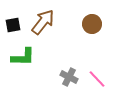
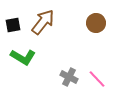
brown circle: moved 4 px right, 1 px up
green L-shape: rotated 30 degrees clockwise
